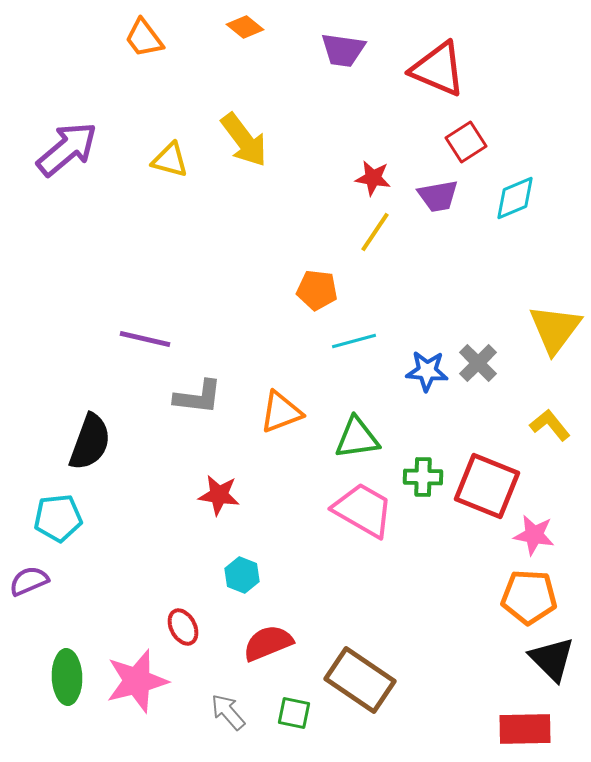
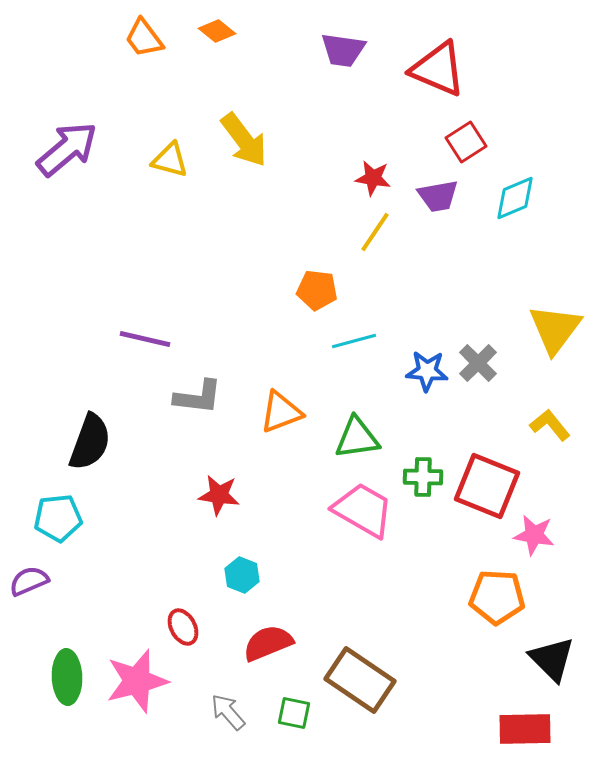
orange diamond at (245, 27): moved 28 px left, 4 px down
orange pentagon at (529, 597): moved 32 px left
